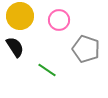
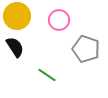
yellow circle: moved 3 px left
green line: moved 5 px down
